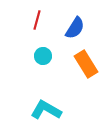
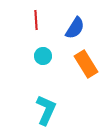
red line: moved 1 px left; rotated 18 degrees counterclockwise
cyan L-shape: rotated 84 degrees clockwise
